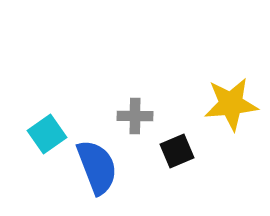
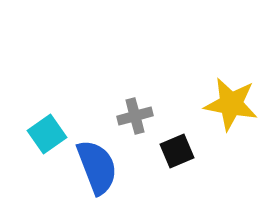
yellow star: rotated 16 degrees clockwise
gray cross: rotated 16 degrees counterclockwise
